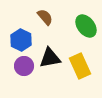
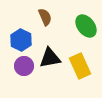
brown semicircle: rotated 18 degrees clockwise
